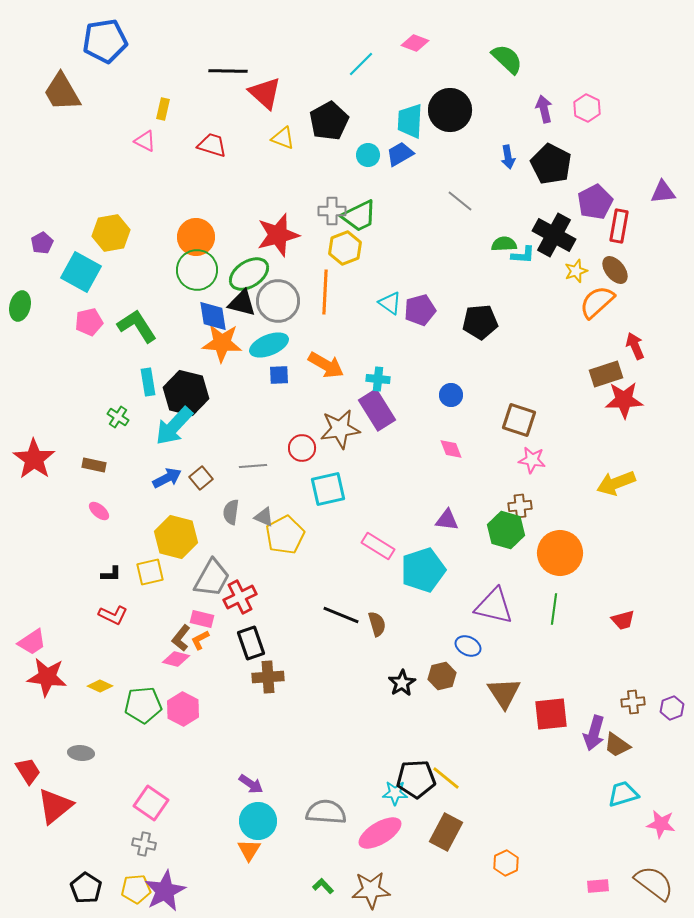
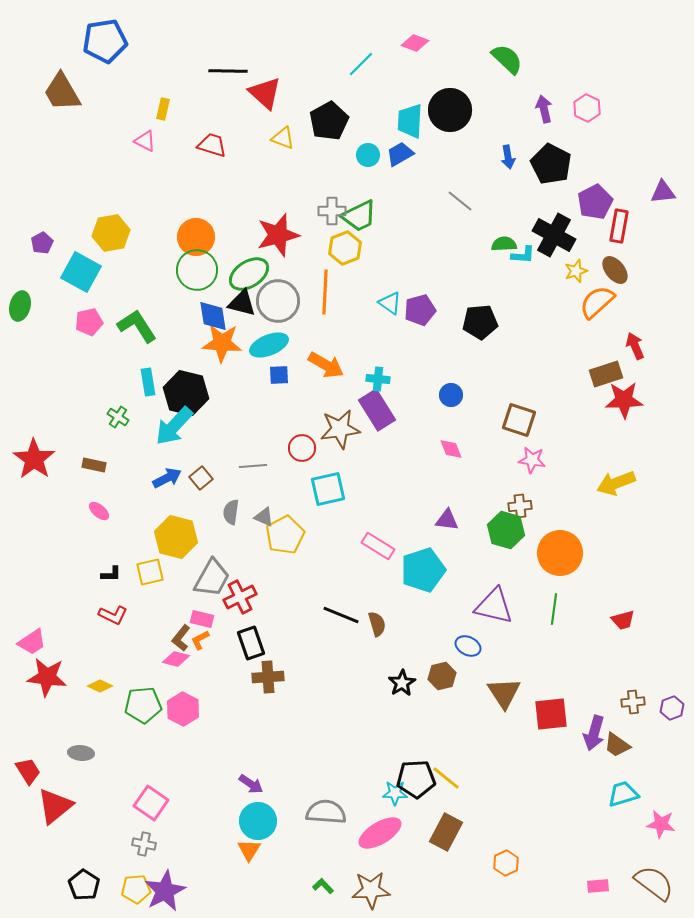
black pentagon at (86, 888): moved 2 px left, 3 px up
